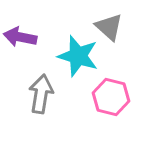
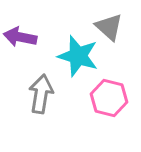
pink hexagon: moved 2 px left, 1 px down
